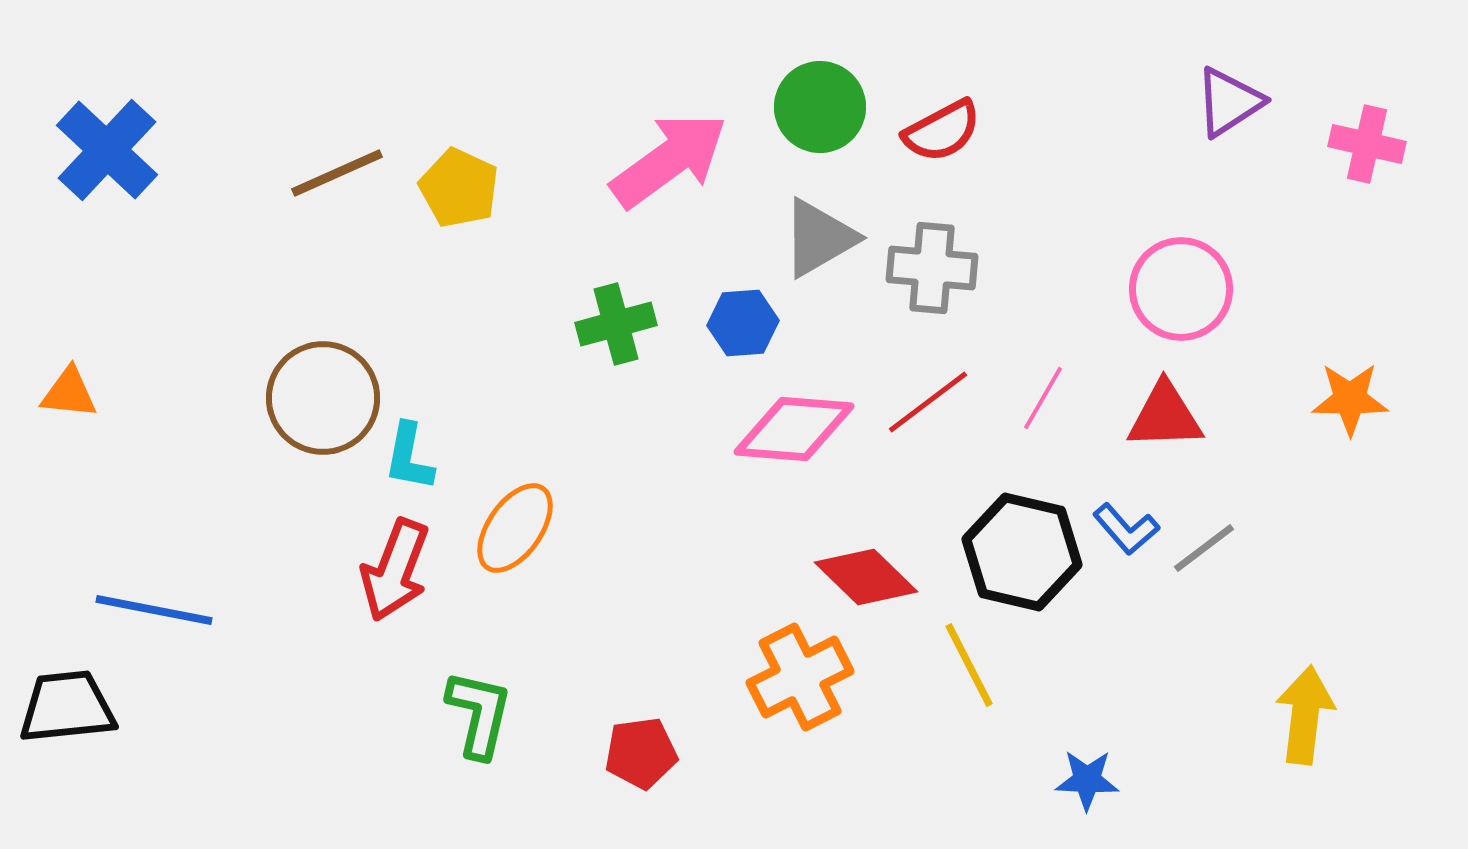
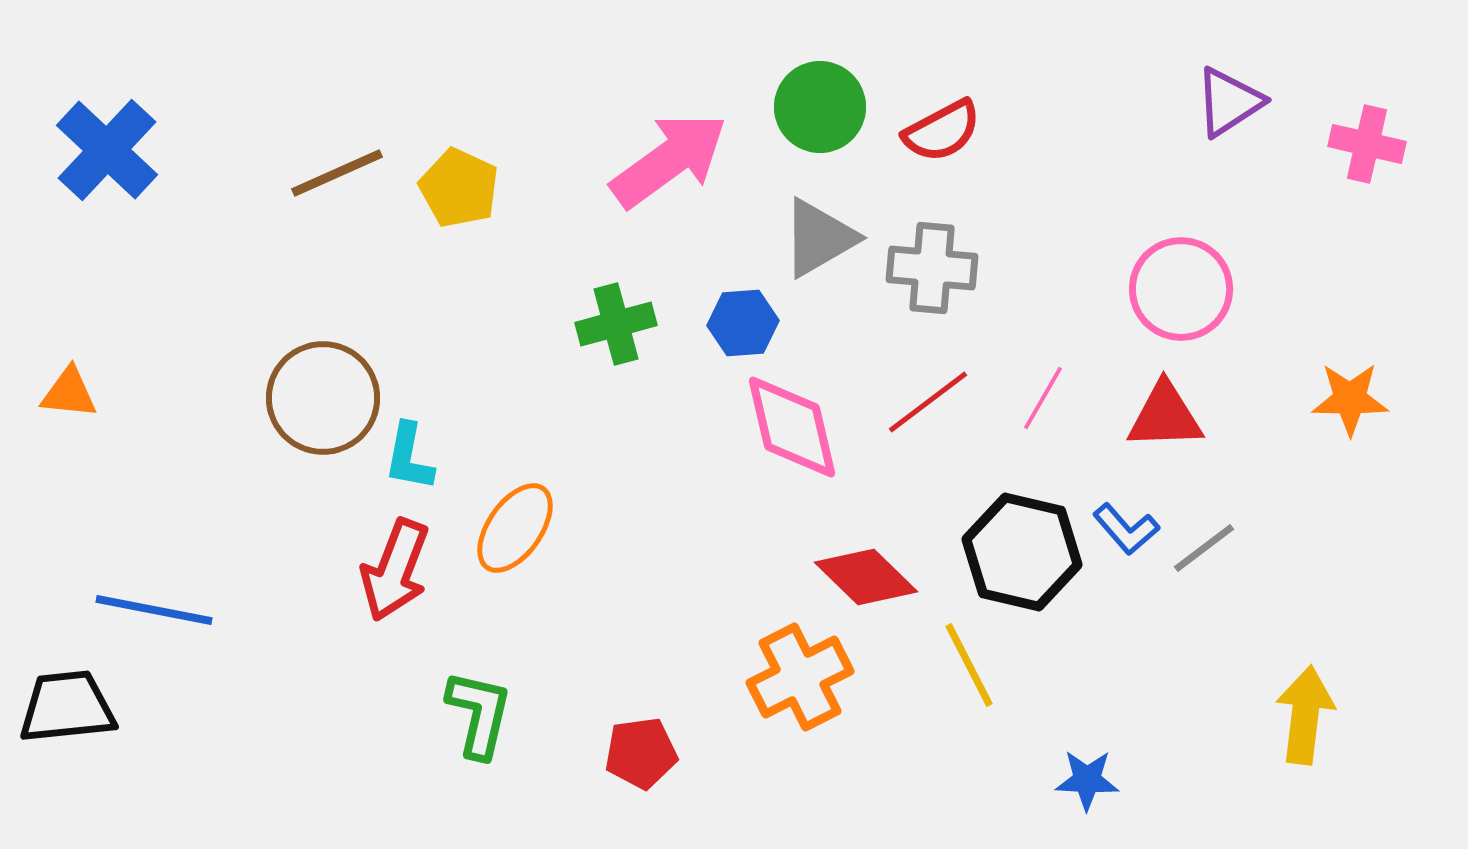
pink diamond: moved 2 px left, 2 px up; rotated 72 degrees clockwise
